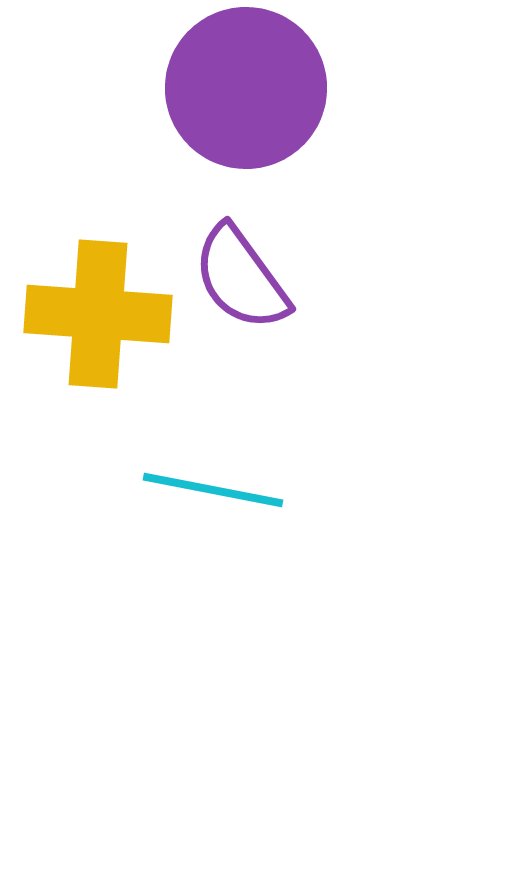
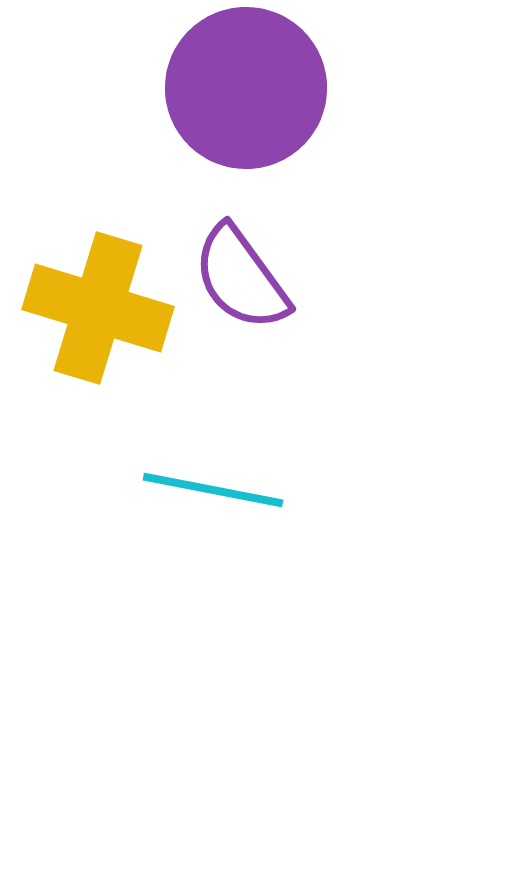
yellow cross: moved 6 px up; rotated 13 degrees clockwise
